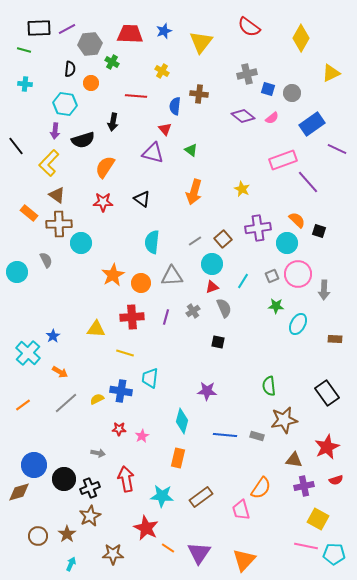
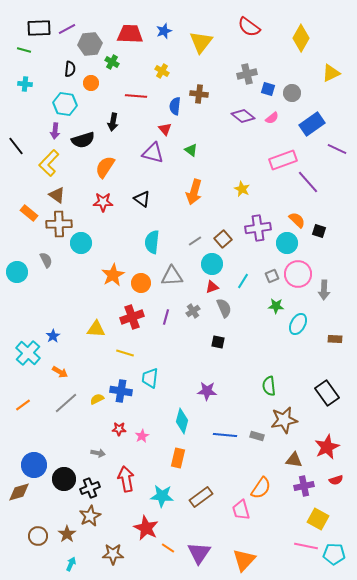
red cross at (132, 317): rotated 15 degrees counterclockwise
